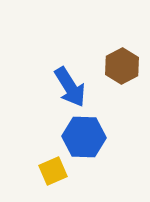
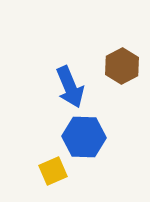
blue arrow: rotated 9 degrees clockwise
